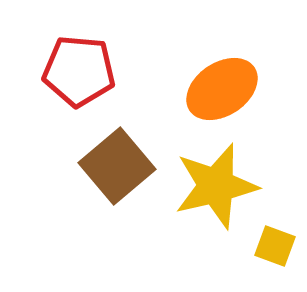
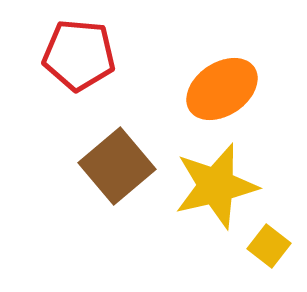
red pentagon: moved 16 px up
yellow square: moved 6 px left; rotated 18 degrees clockwise
